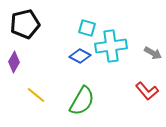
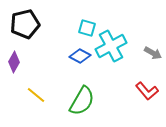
cyan cross: rotated 20 degrees counterclockwise
